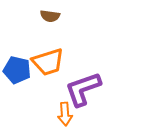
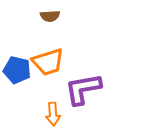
brown semicircle: rotated 12 degrees counterclockwise
purple L-shape: rotated 9 degrees clockwise
orange arrow: moved 12 px left
